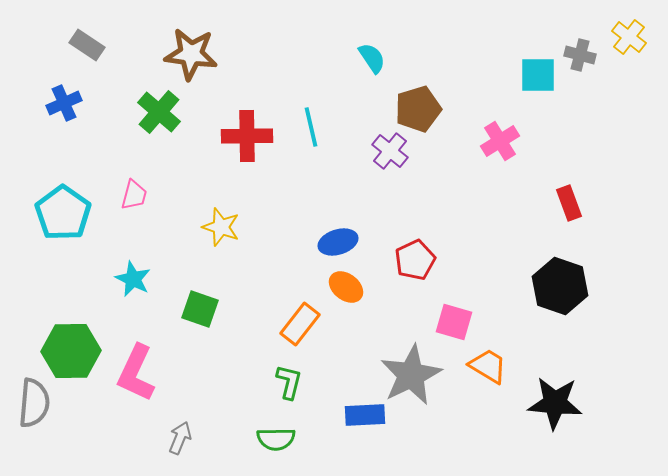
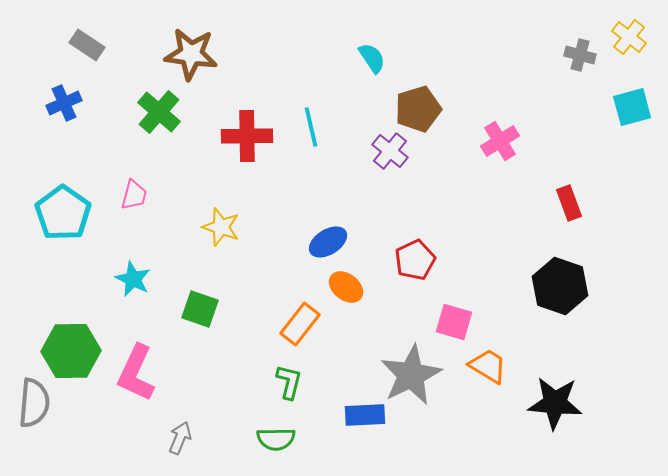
cyan square: moved 94 px right, 32 px down; rotated 15 degrees counterclockwise
blue ellipse: moved 10 px left; rotated 15 degrees counterclockwise
